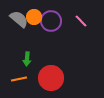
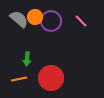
orange circle: moved 1 px right
